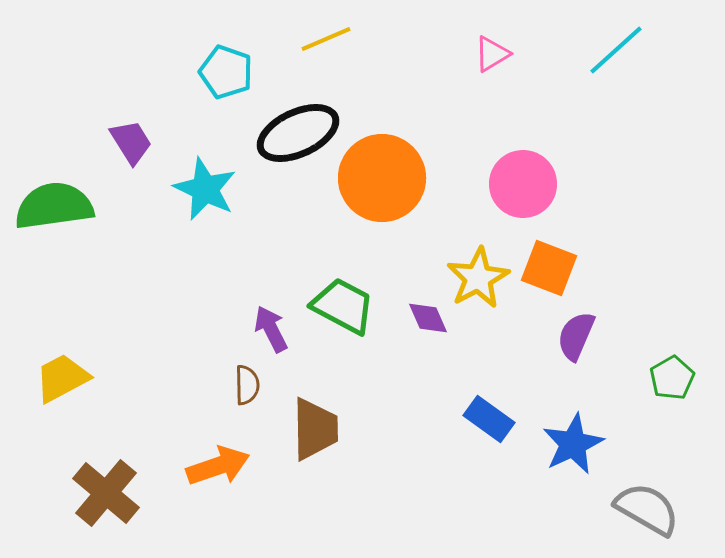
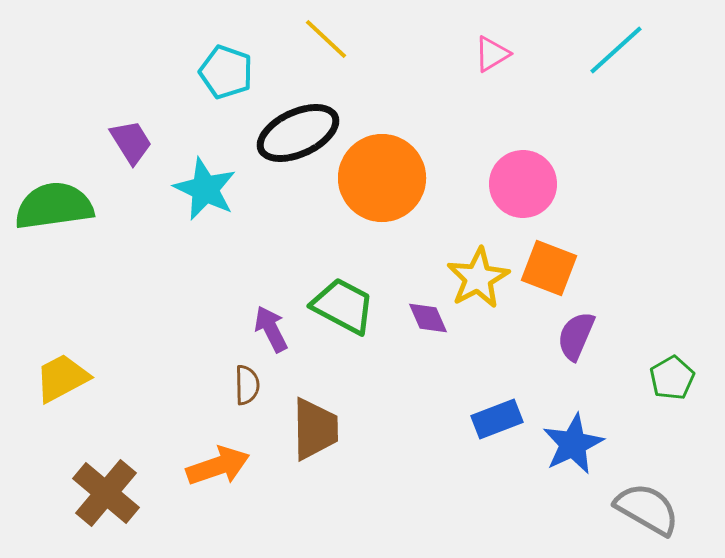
yellow line: rotated 66 degrees clockwise
blue rectangle: moved 8 px right; rotated 57 degrees counterclockwise
